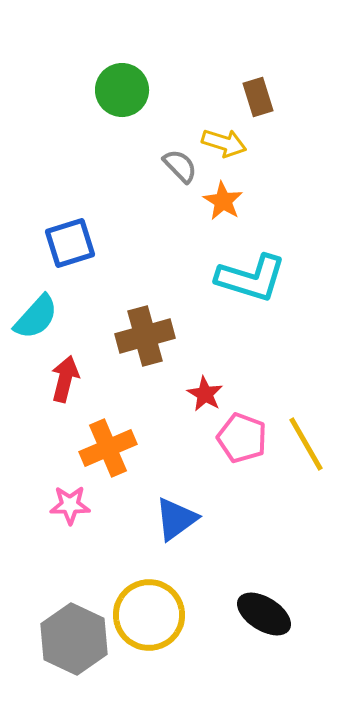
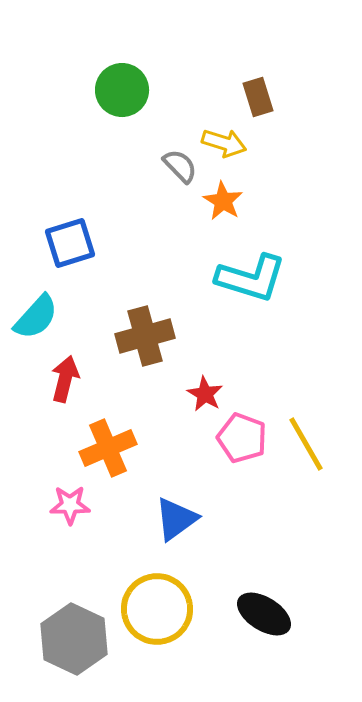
yellow circle: moved 8 px right, 6 px up
